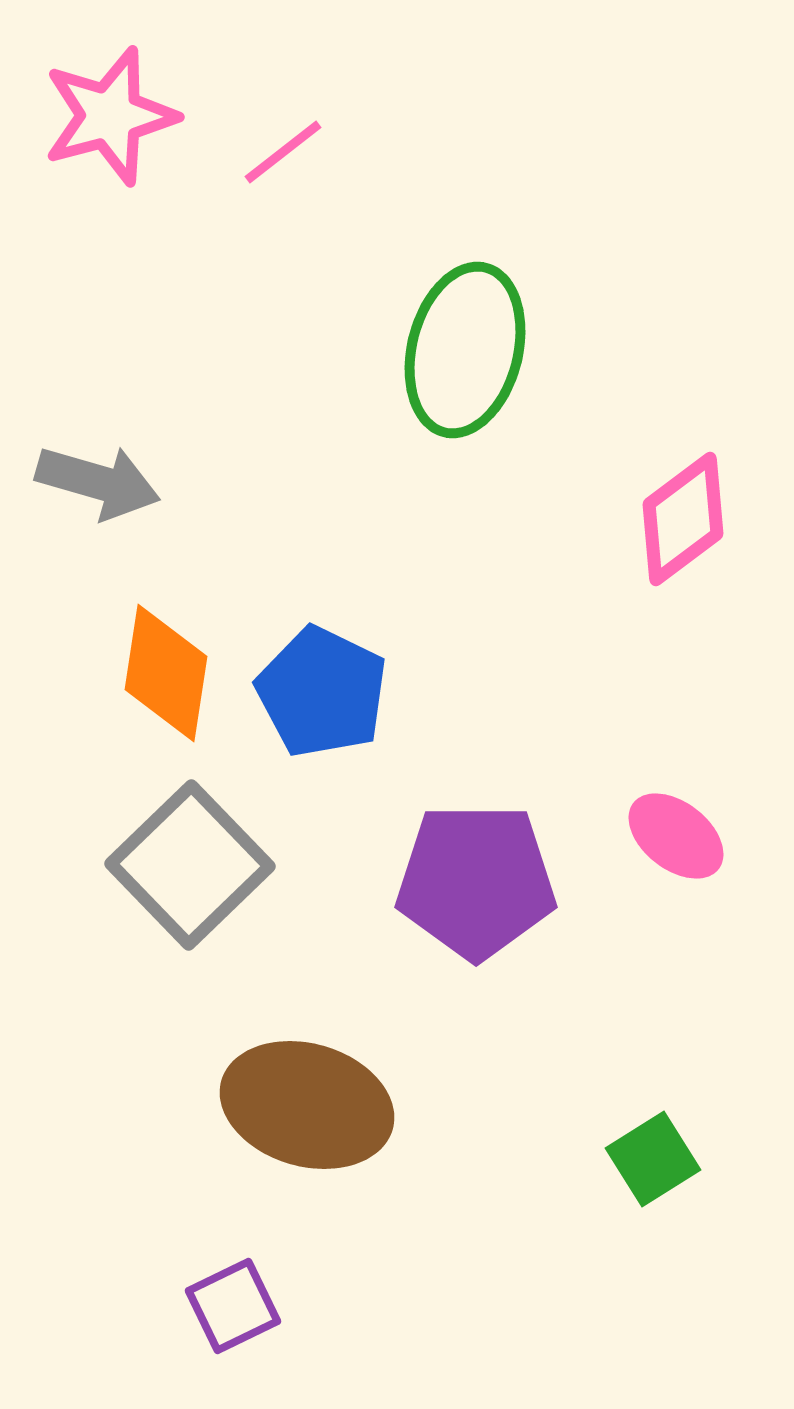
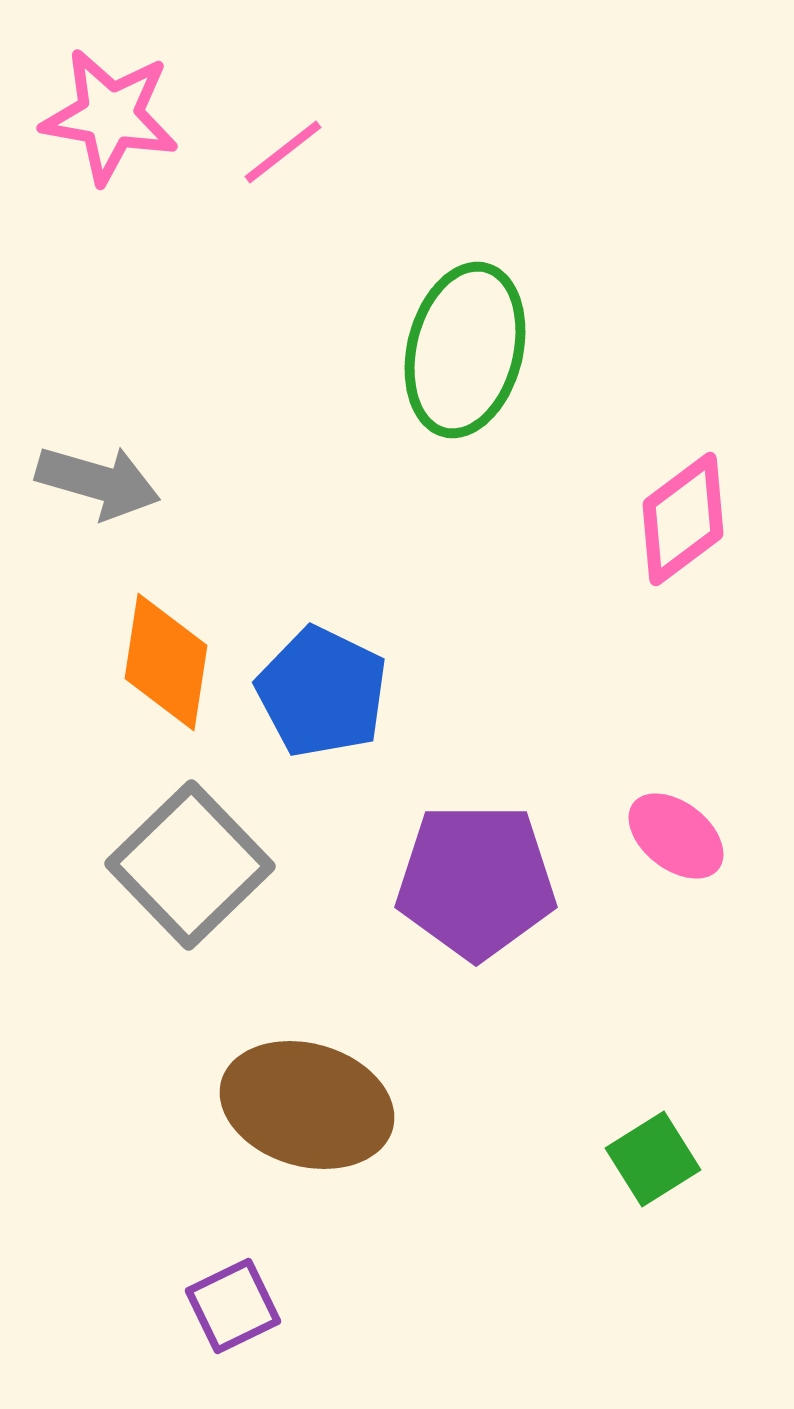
pink star: rotated 25 degrees clockwise
orange diamond: moved 11 px up
